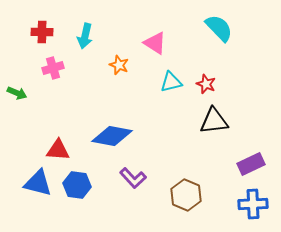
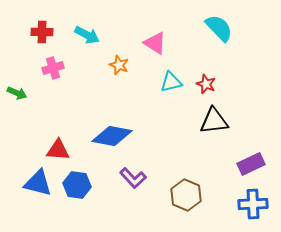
cyan arrow: moved 2 px right, 1 px up; rotated 75 degrees counterclockwise
